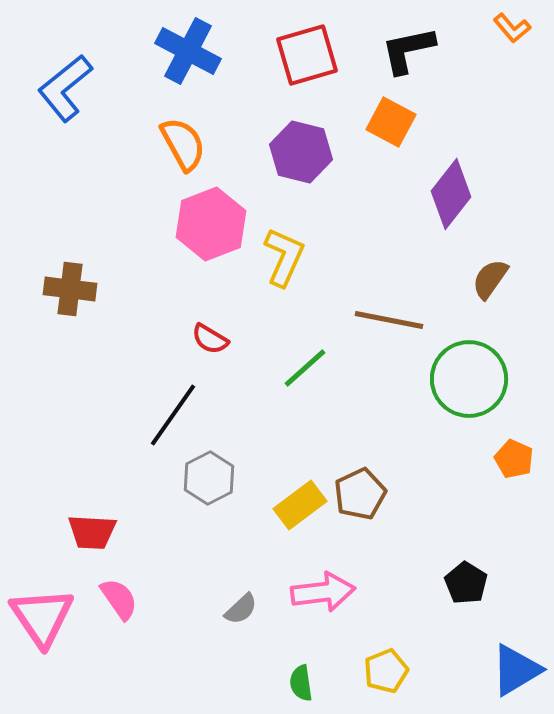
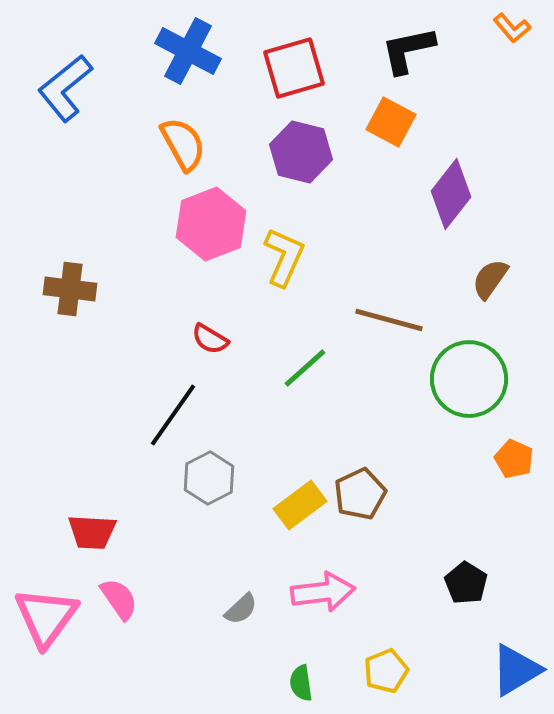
red square: moved 13 px left, 13 px down
brown line: rotated 4 degrees clockwise
pink triangle: moved 4 px right; rotated 10 degrees clockwise
